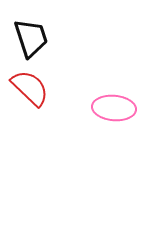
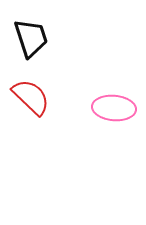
red semicircle: moved 1 px right, 9 px down
